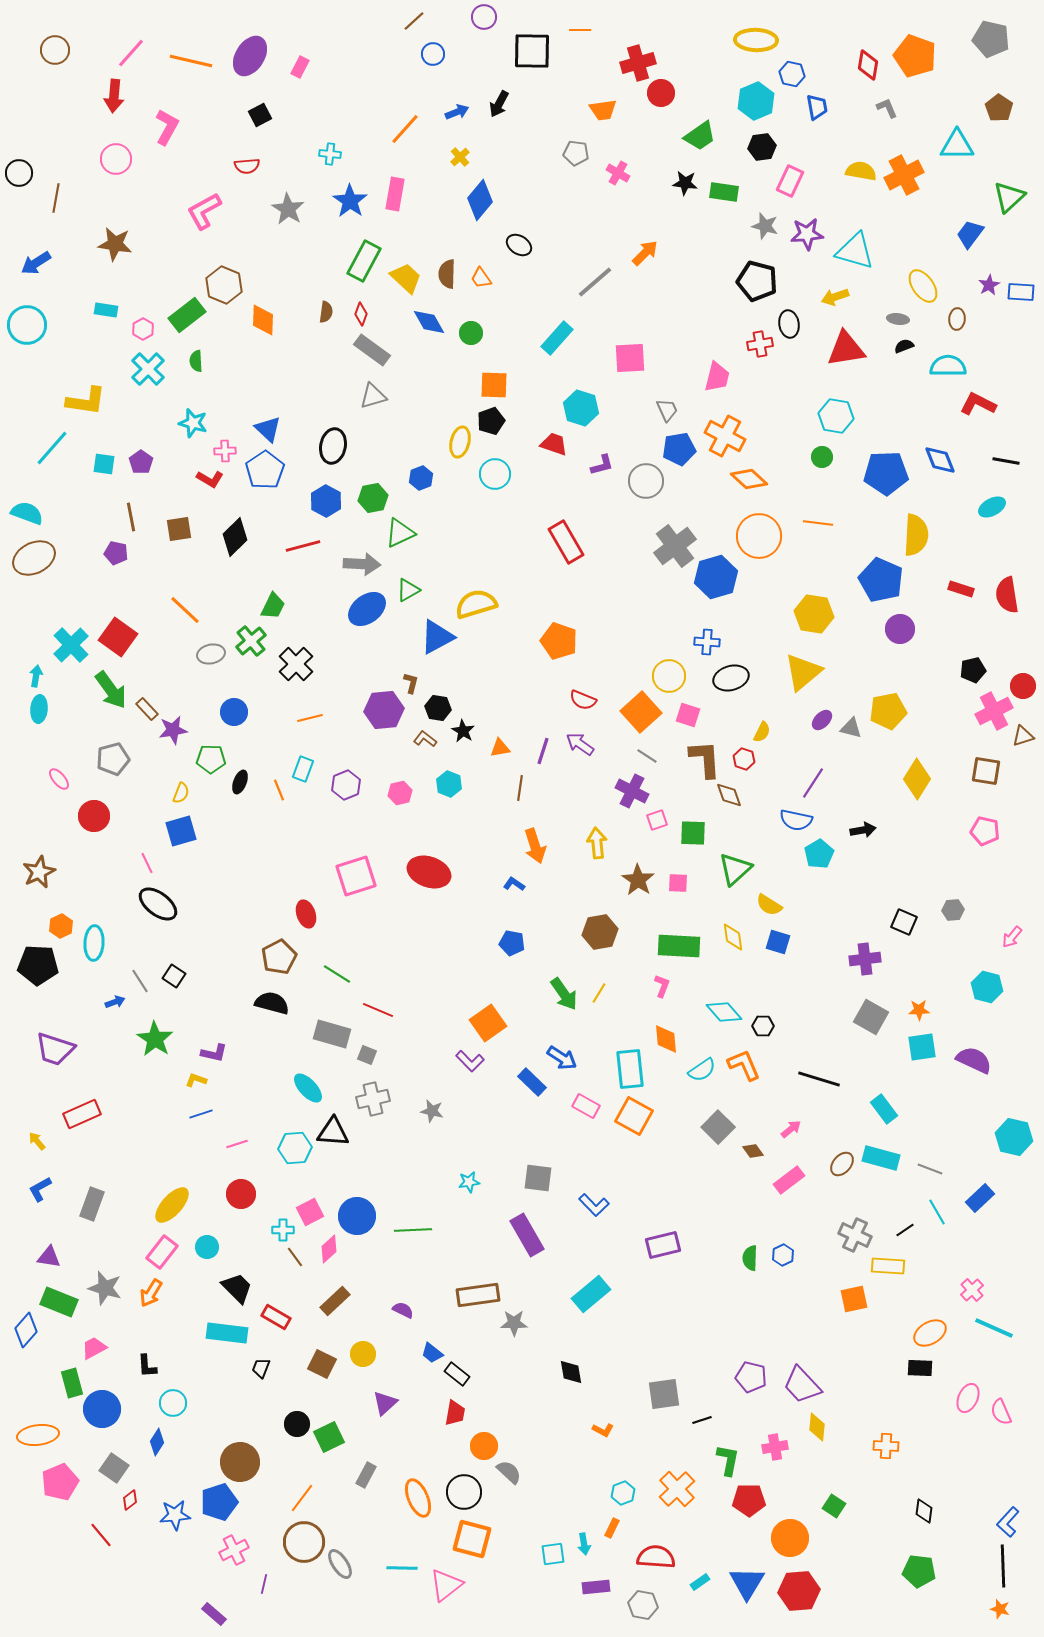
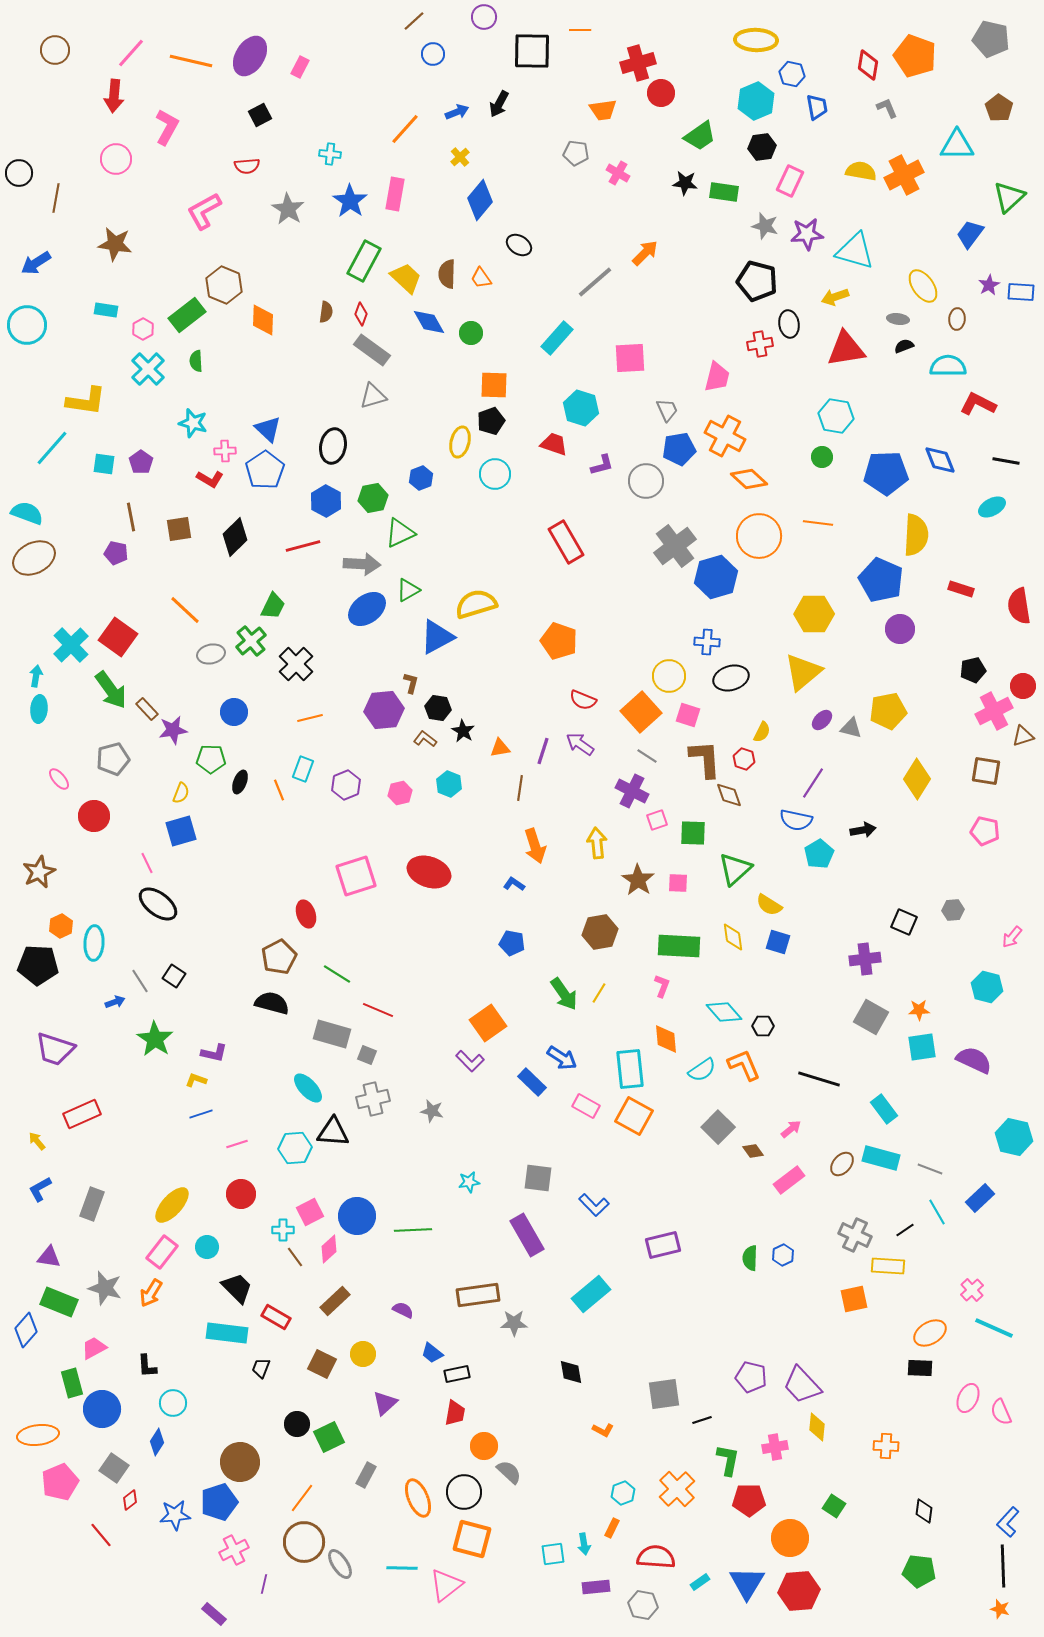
red semicircle at (1007, 595): moved 12 px right, 11 px down
yellow hexagon at (814, 614): rotated 9 degrees counterclockwise
black rectangle at (457, 1374): rotated 50 degrees counterclockwise
